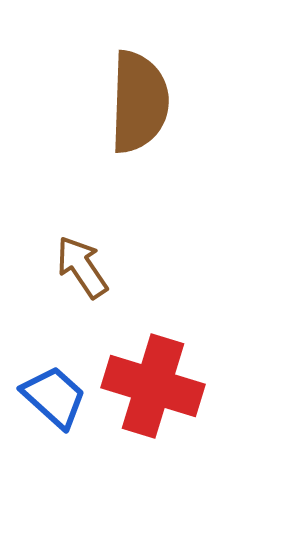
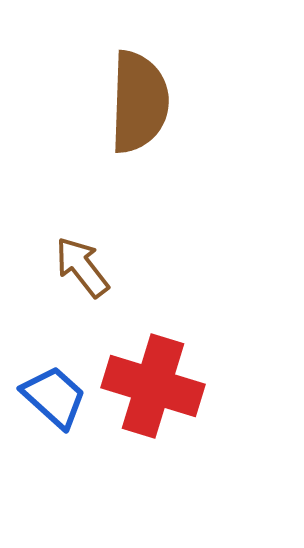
brown arrow: rotated 4 degrees counterclockwise
